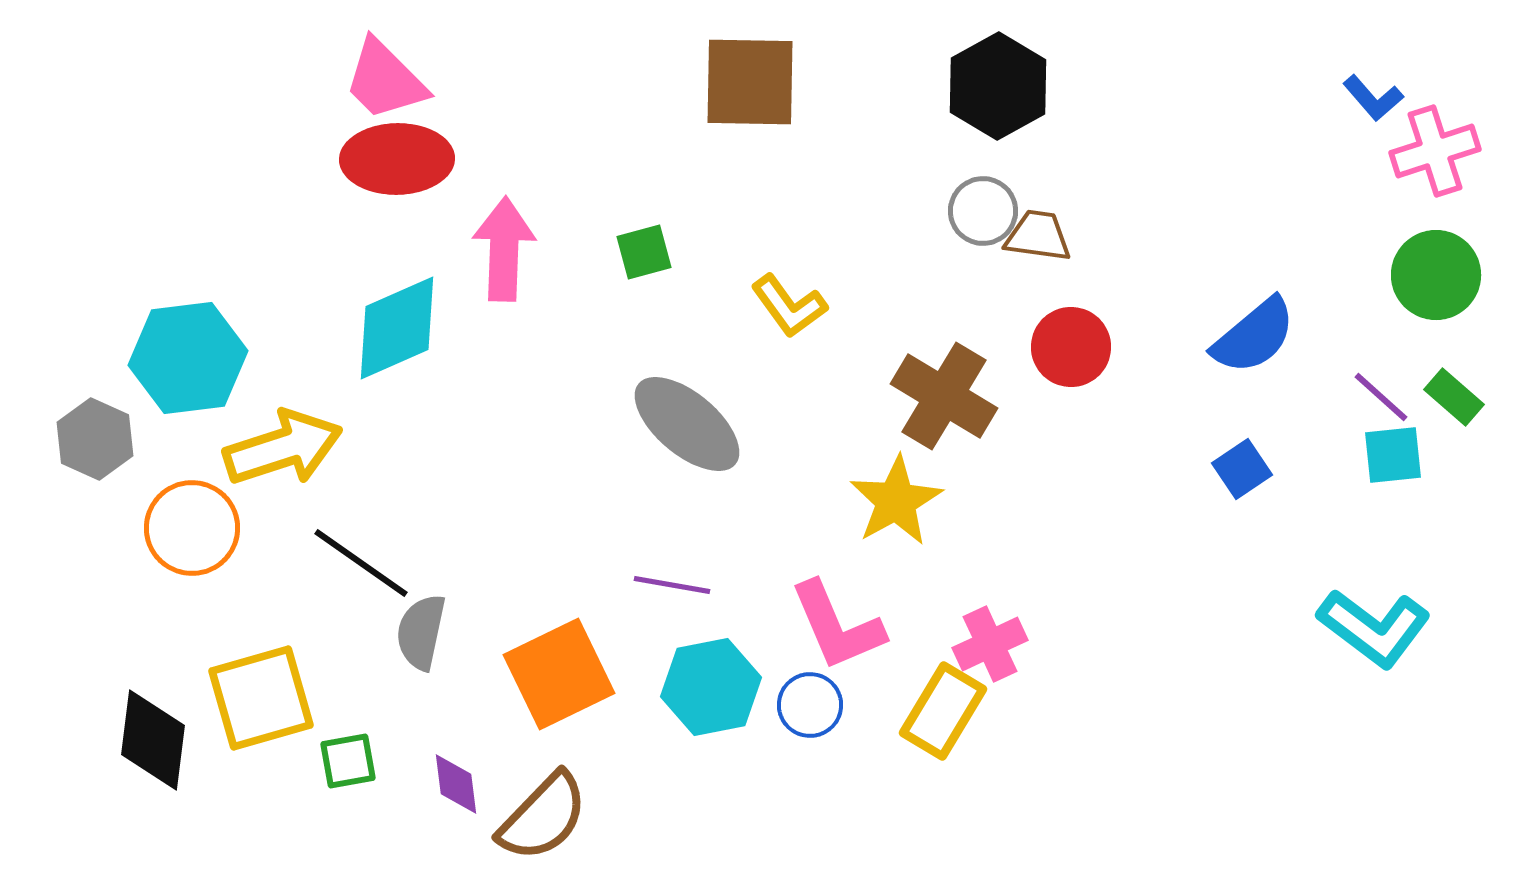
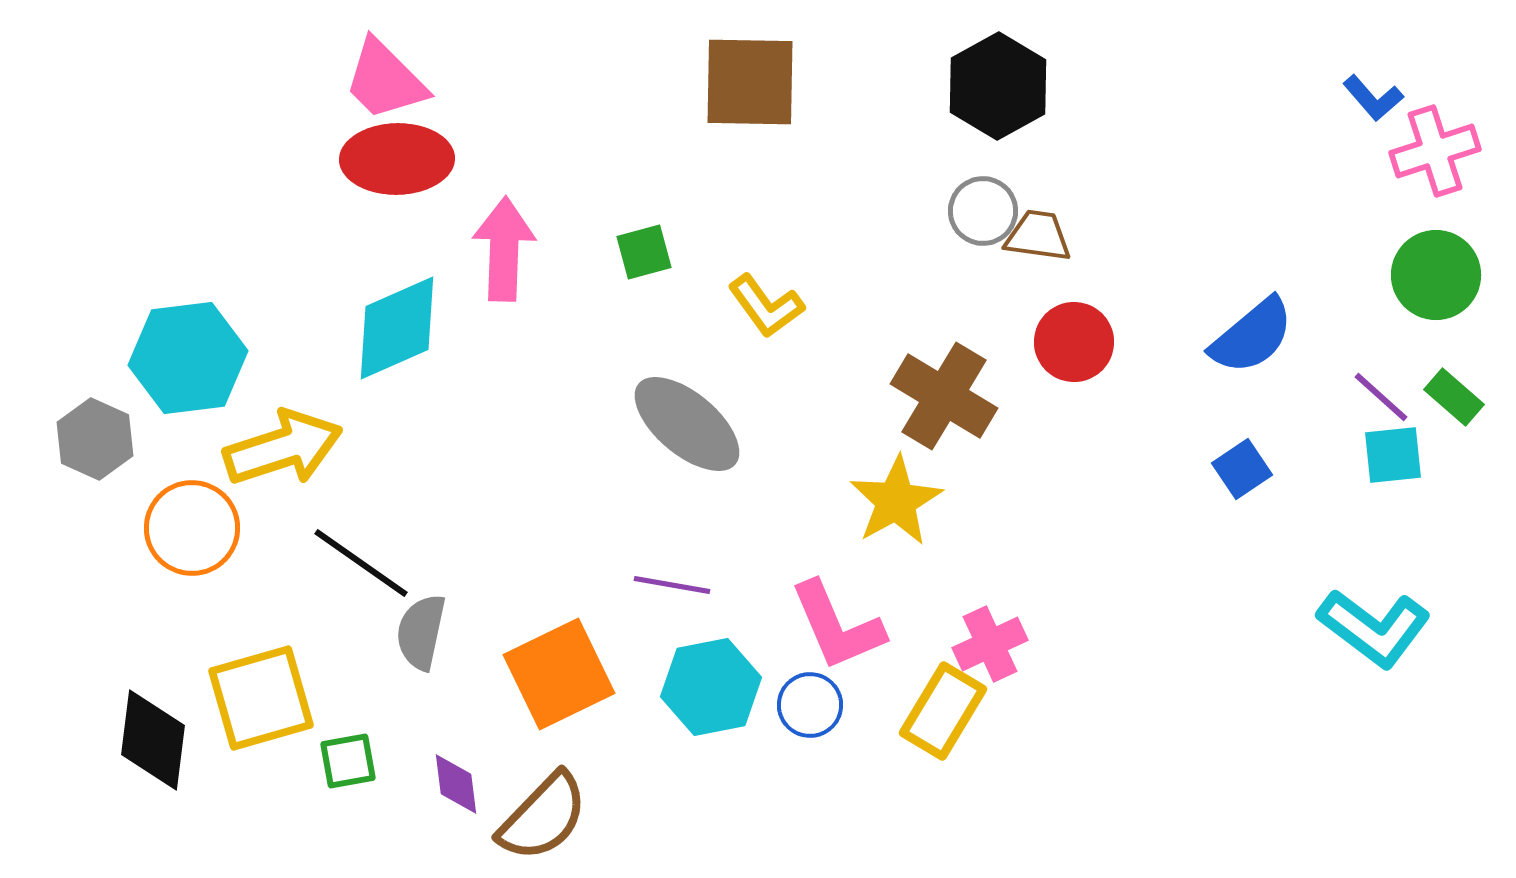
yellow L-shape at (789, 306): moved 23 px left
blue semicircle at (1254, 336): moved 2 px left
red circle at (1071, 347): moved 3 px right, 5 px up
